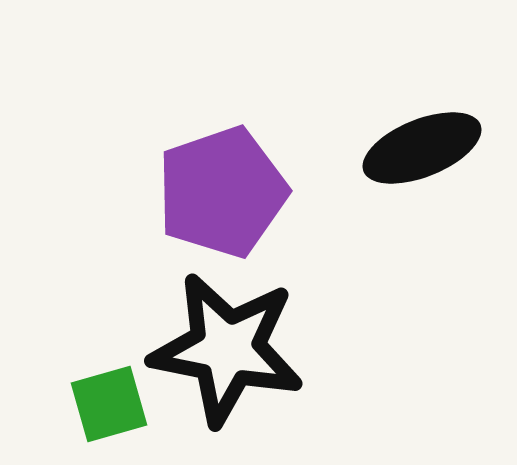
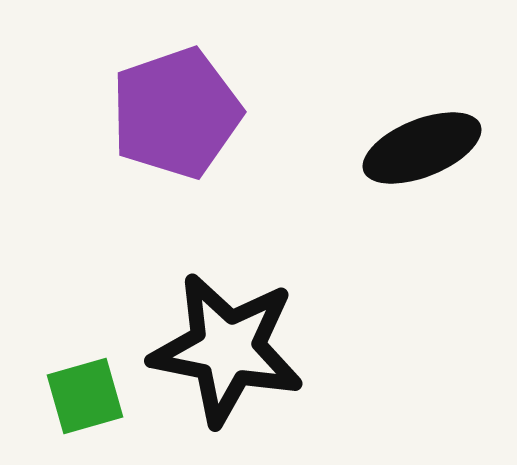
purple pentagon: moved 46 px left, 79 px up
green square: moved 24 px left, 8 px up
